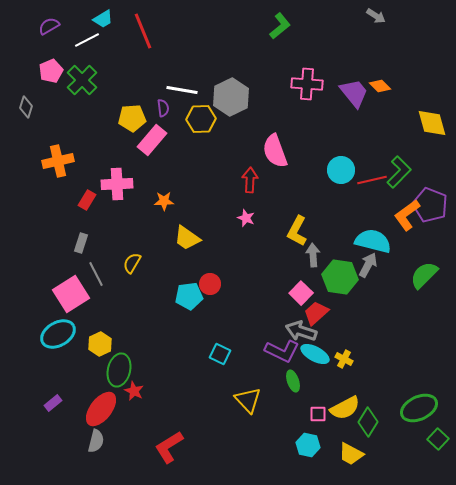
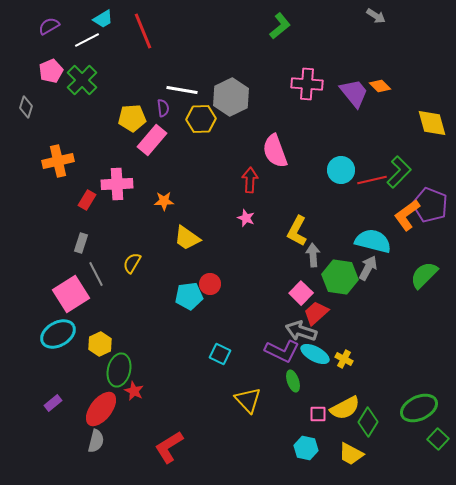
gray arrow at (368, 265): moved 3 px down
cyan hexagon at (308, 445): moved 2 px left, 3 px down
